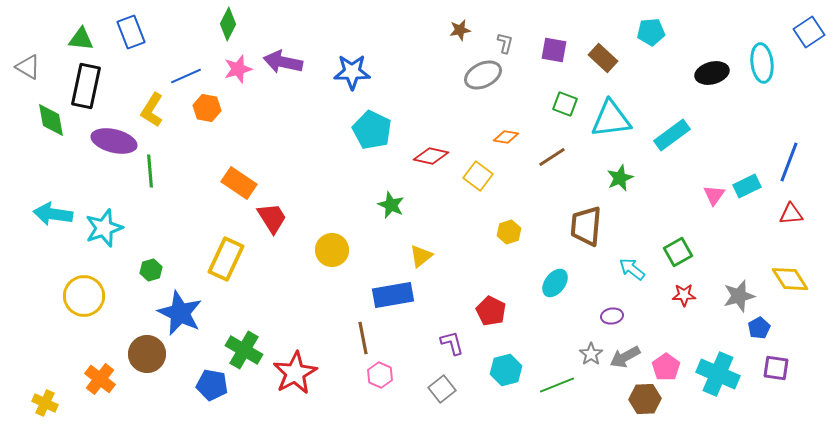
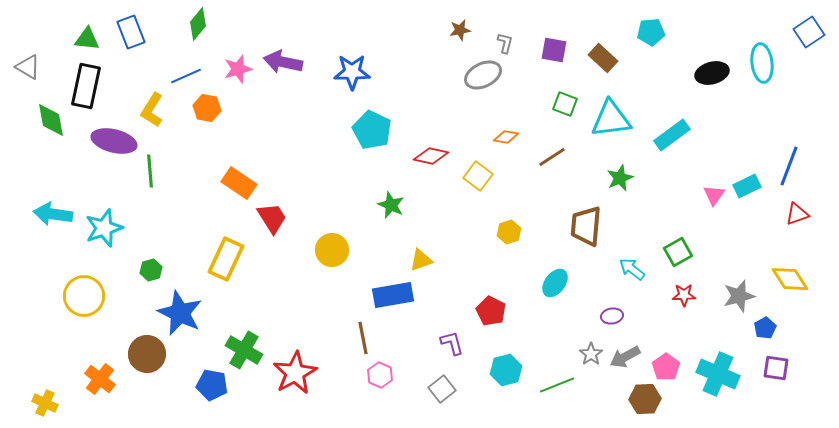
green diamond at (228, 24): moved 30 px left; rotated 12 degrees clockwise
green triangle at (81, 39): moved 6 px right
blue line at (789, 162): moved 4 px down
red triangle at (791, 214): moved 6 px right; rotated 15 degrees counterclockwise
yellow triangle at (421, 256): moved 4 px down; rotated 20 degrees clockwise
blue pentagon at (759, 328): moved 6 px right
